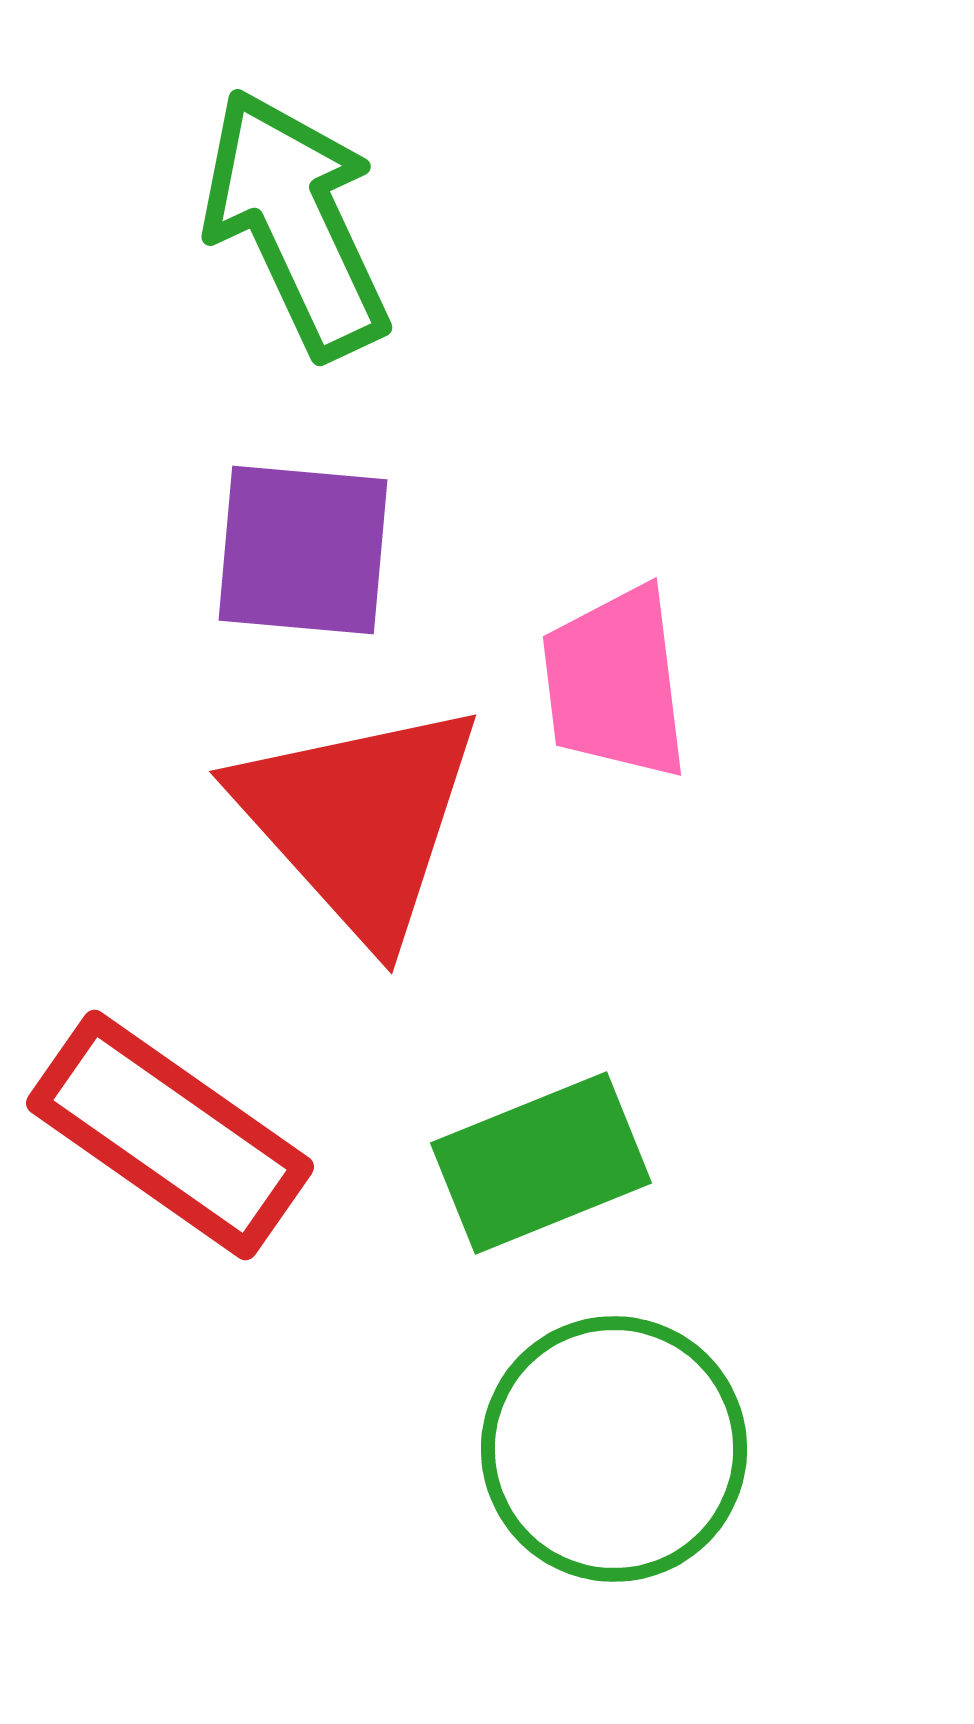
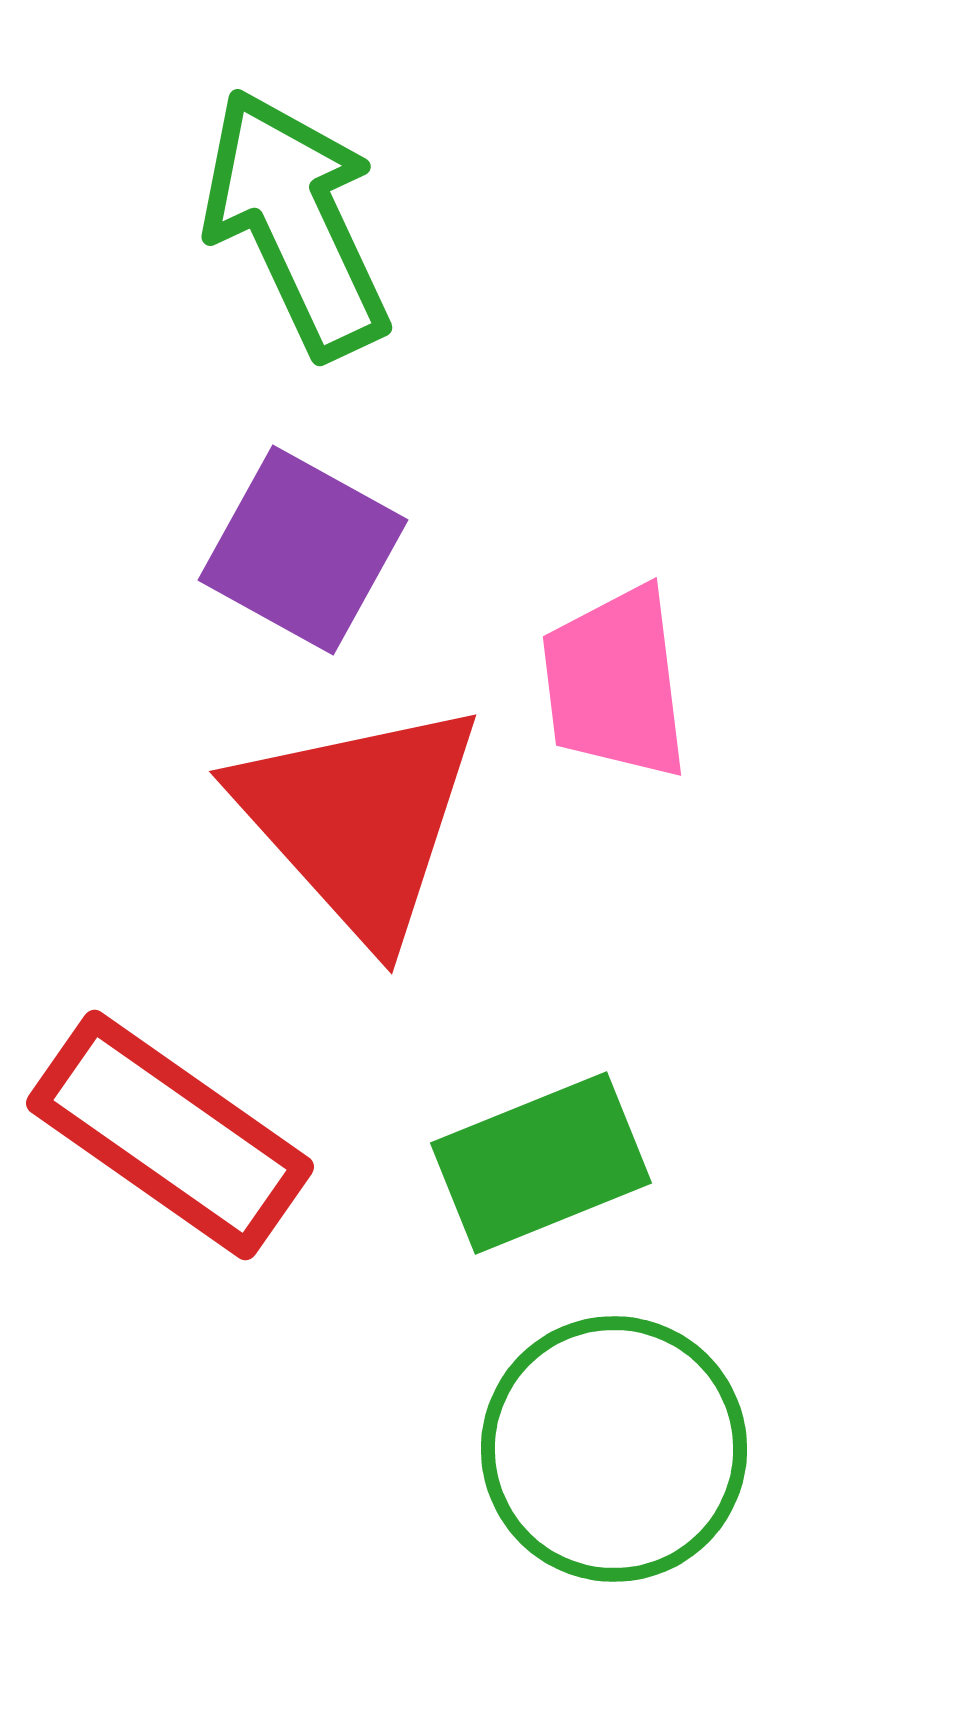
purple square: rotated 24 degrees clockwise
